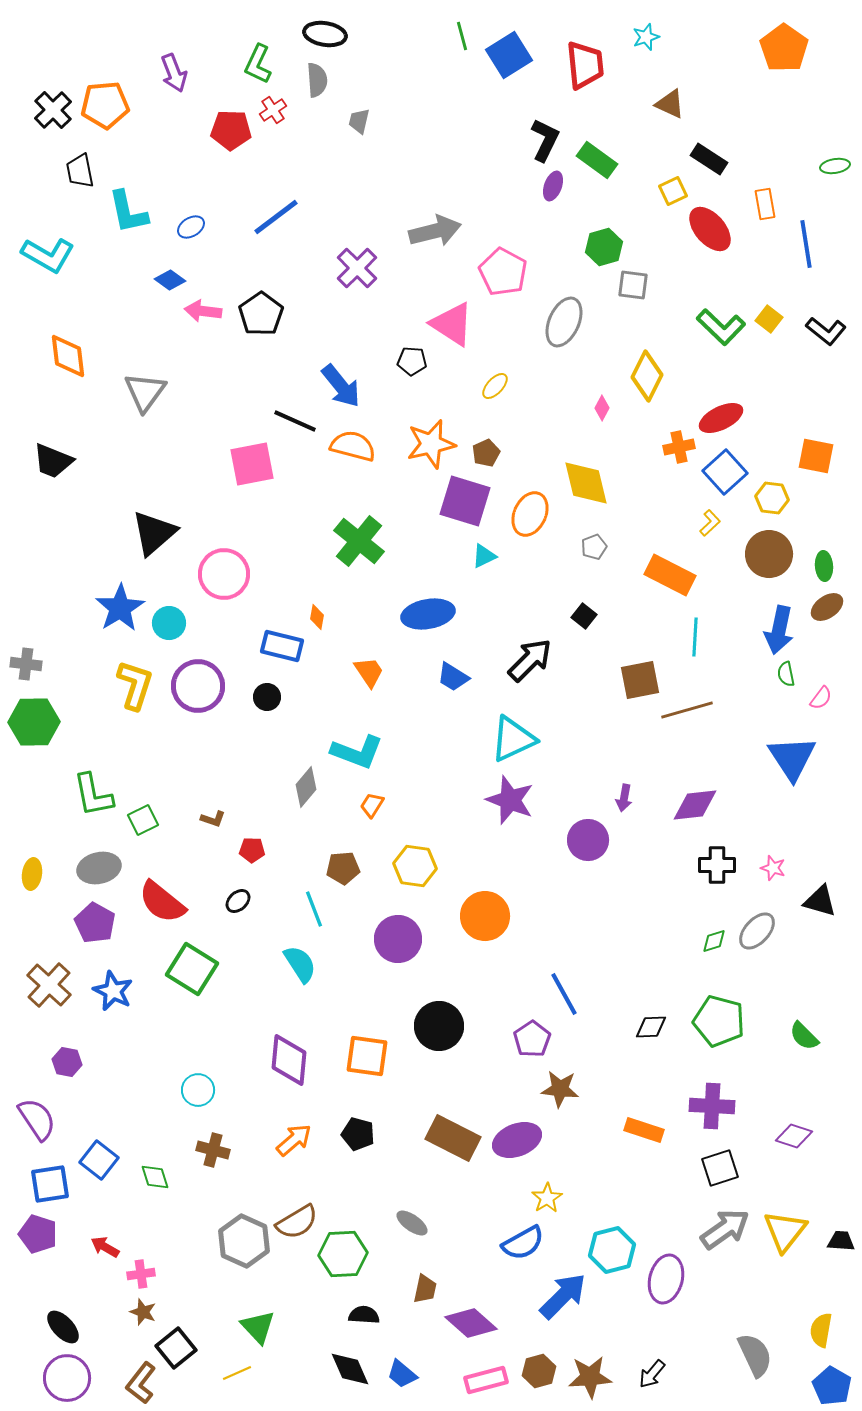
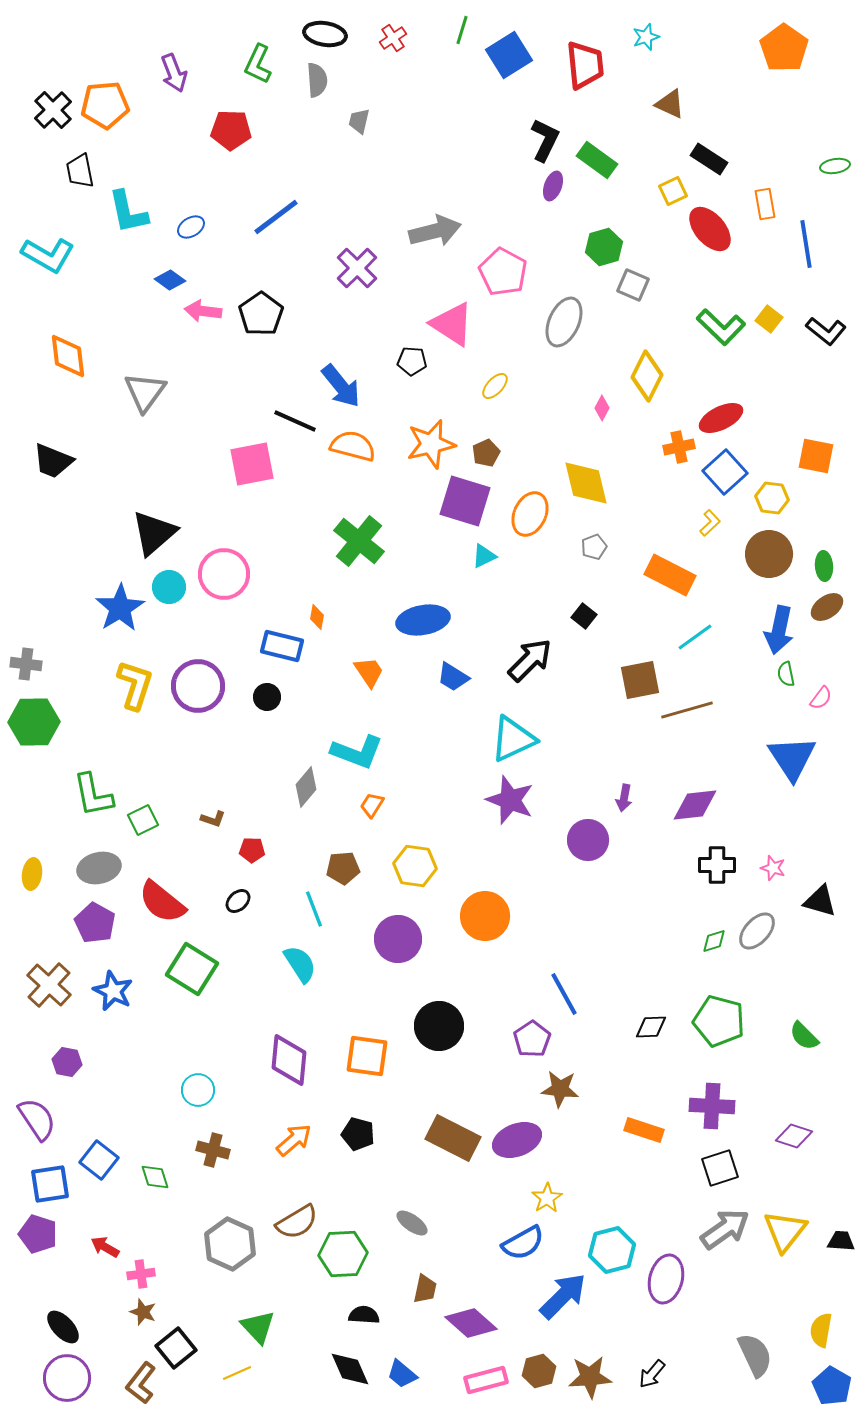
green line at (462, 36): moved 6 px up; rotated 32 degrees clockwise
red cross at (273, 110): moved 120 px right, 72 px up
gray square at (633, 285): rotated 16 degrees clockwise
blue ellipse at (428, 614): moved 5 px left, 6 px down
cyan circle at (169, 623): moved 36 px up
cyan line at (695, 637): rotated 51 degrees clockwise
gray hexagon at (244, 1241): moved 14 px left, 3 px down
